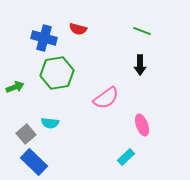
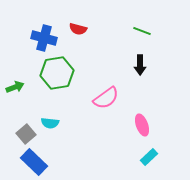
cyan rectangle: moved 23 px right
